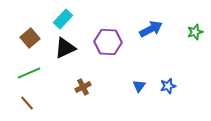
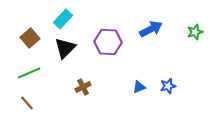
black triangle: rotated 20 degrees counterclockwise
blue triangle: moved 1 px down; rotated 32 degrees clockwise
